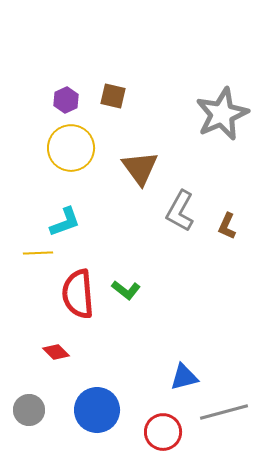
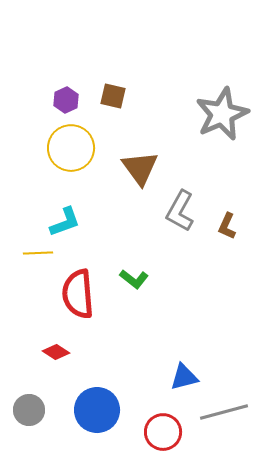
green L-shape: moved 8 px right, 11 px up
red diamond: rotated 12 degrees counterclockwise
